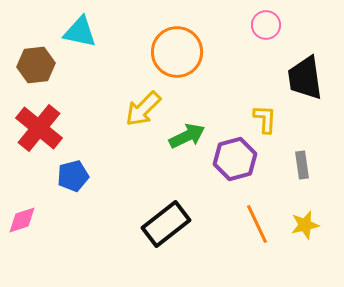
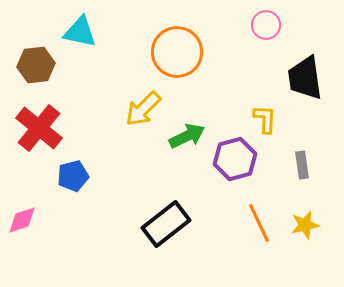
orange line: moved 2 px right, 1 px up
